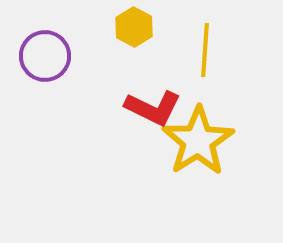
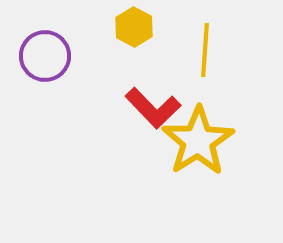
red L-shape: rotated 20 degrees clockwise
